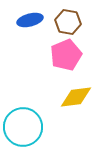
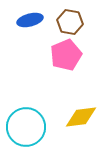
brown hexagon: moved 2 px right
yellow diamond: moved 5 px right, 20 px down
cyan circle: moved 3 px right
